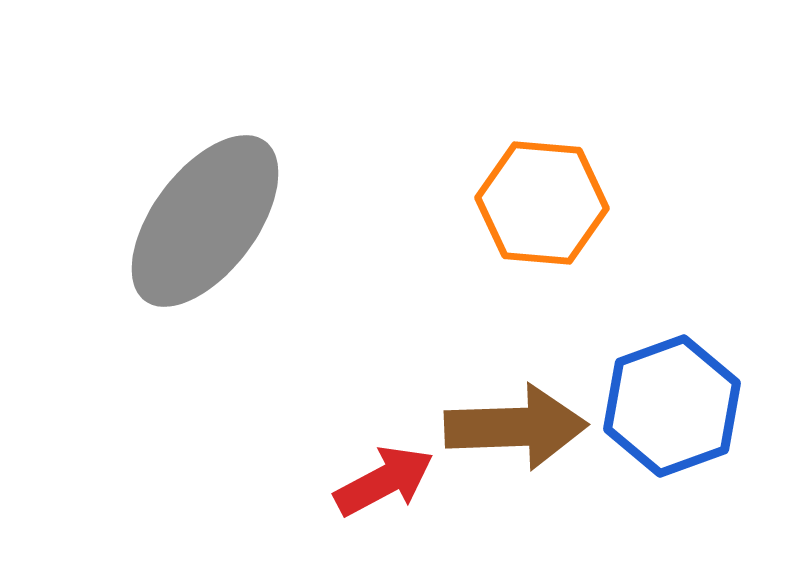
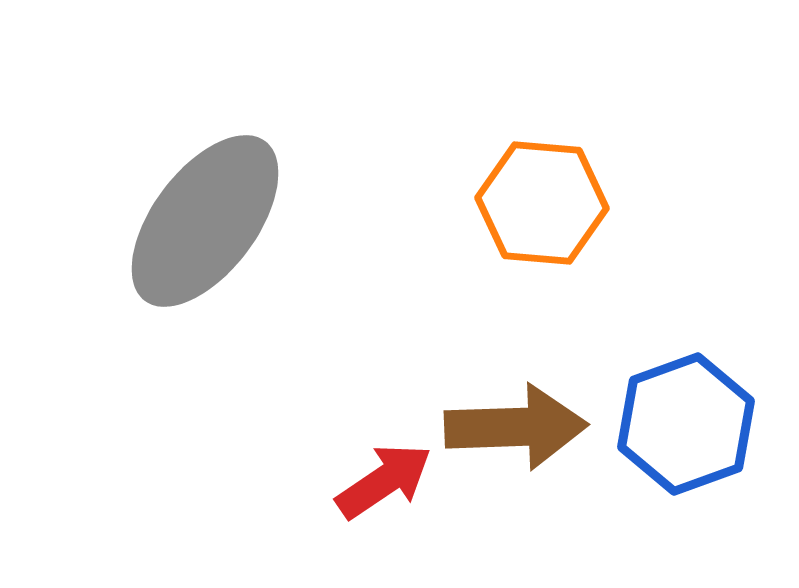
blue hexagon: moved 14 px right, 18 px down
red arrow: rotated 6 degrees counterclockwise
